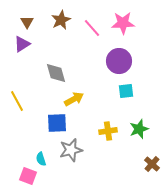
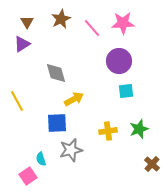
brown star: moved 1 px up
pink square: rotated 36 degrees clockwise
